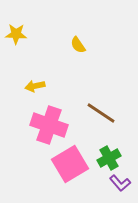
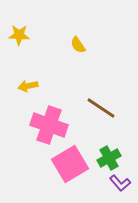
yellow star: moved 3 px right, 1 px down
yellow arrow: moved 7 px left
brown line: moved 5 px up
